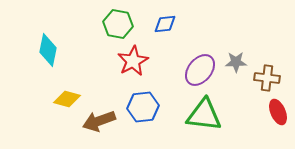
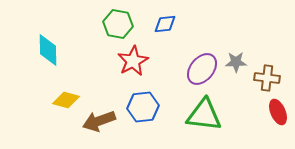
cyan diamond: rotated 12 degrees counterclockwise
purple ellipse: moved 2 px right, 1 px up
yellow diamond: moved 1 px left, 1 px down
